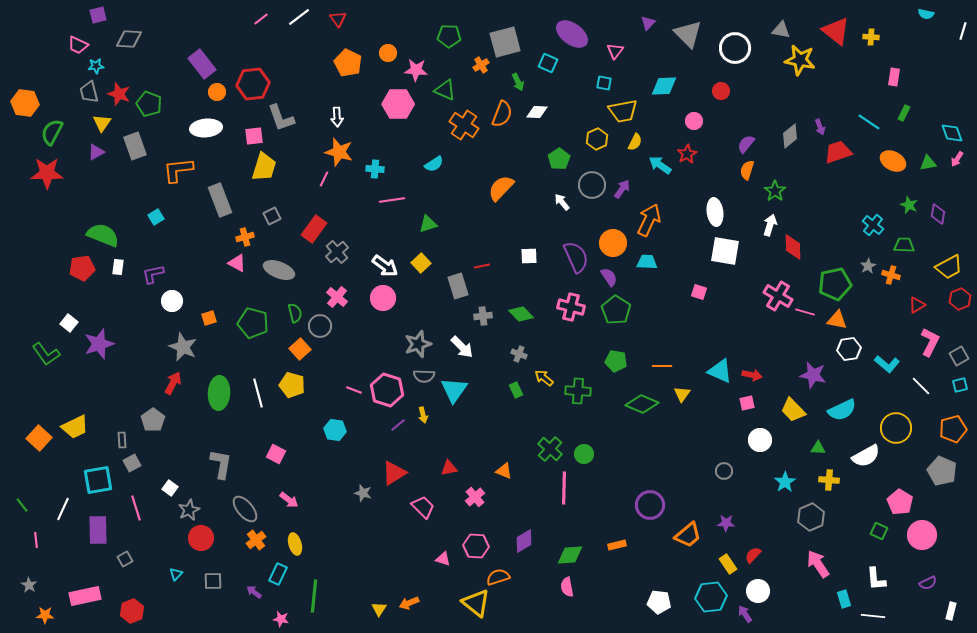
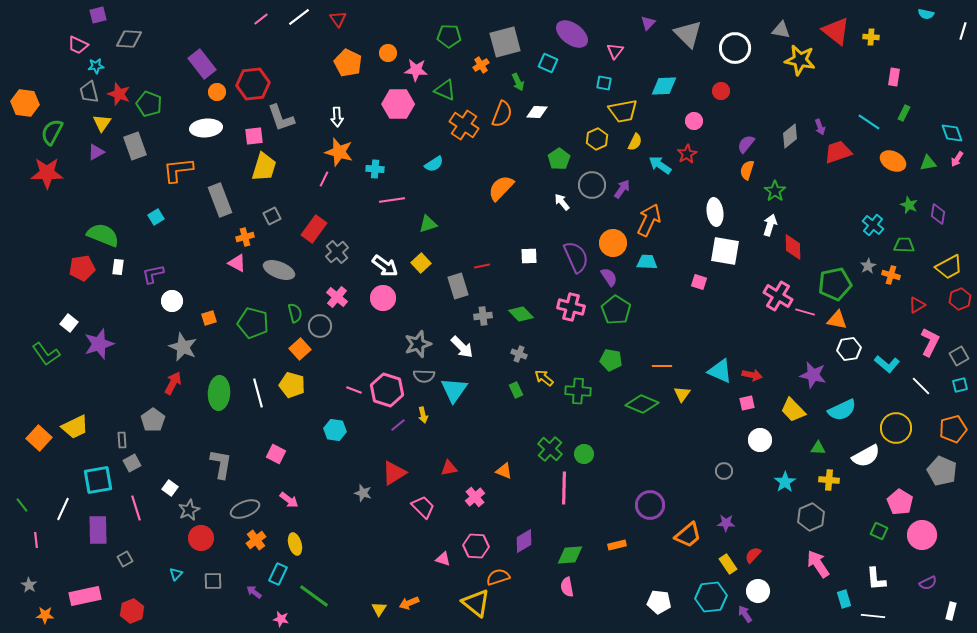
pink square at (699, 292): moved 10 px up
green pentagon at (616, 361): moved 5 px left, 1 px up
gray ellipse at (245, 509): rotated 72 degrees counterclockwise
green line at (314, 596): rotated 60 degrees counterclockwise
